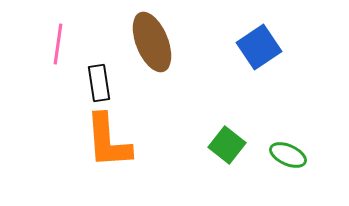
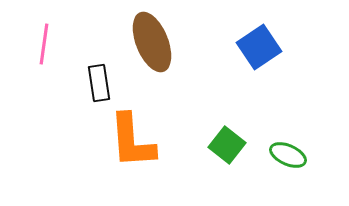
pink line: moved 14 px left
orange L-shape: moved 24 px right
